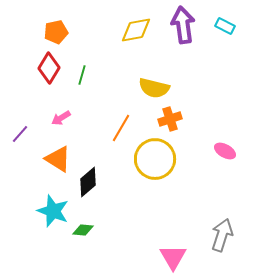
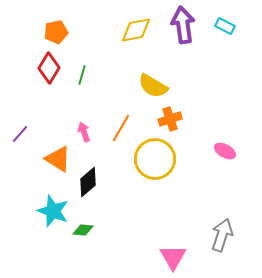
yellow semicircle: moved 1 px left, 2 px up; rotated 16 degrees clockwise
pink arrow: moved 23 px right, 14 px down; rotated 102 degrees clockwise
